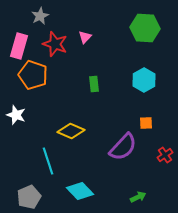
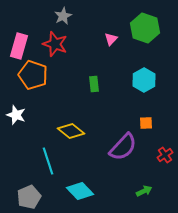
gray star: moved 23 px right
green hexagon: rotated 16 degrees clockwise
pink triangle: moved 26 px right, 2 px down
yellow diamond: rotated 16 degrees clockwise
green arrow: moved 6 px right, 6 px up
